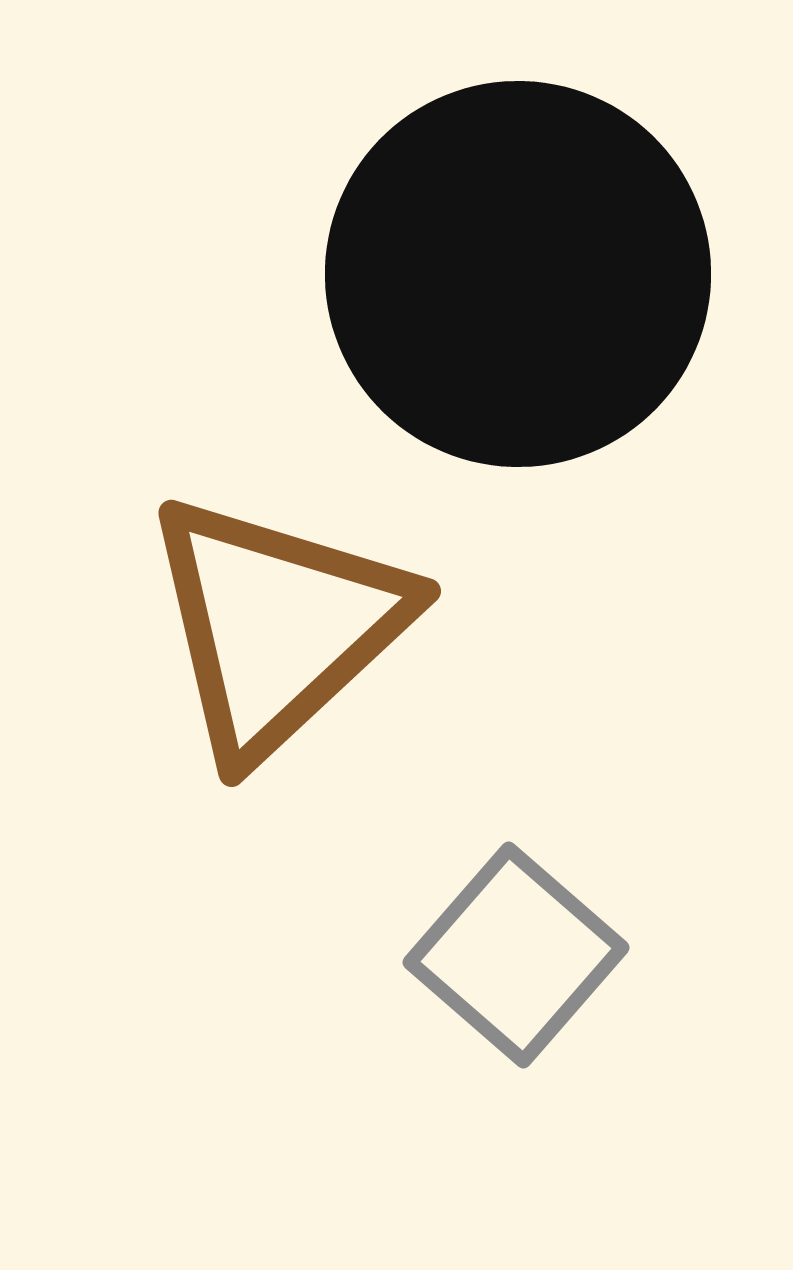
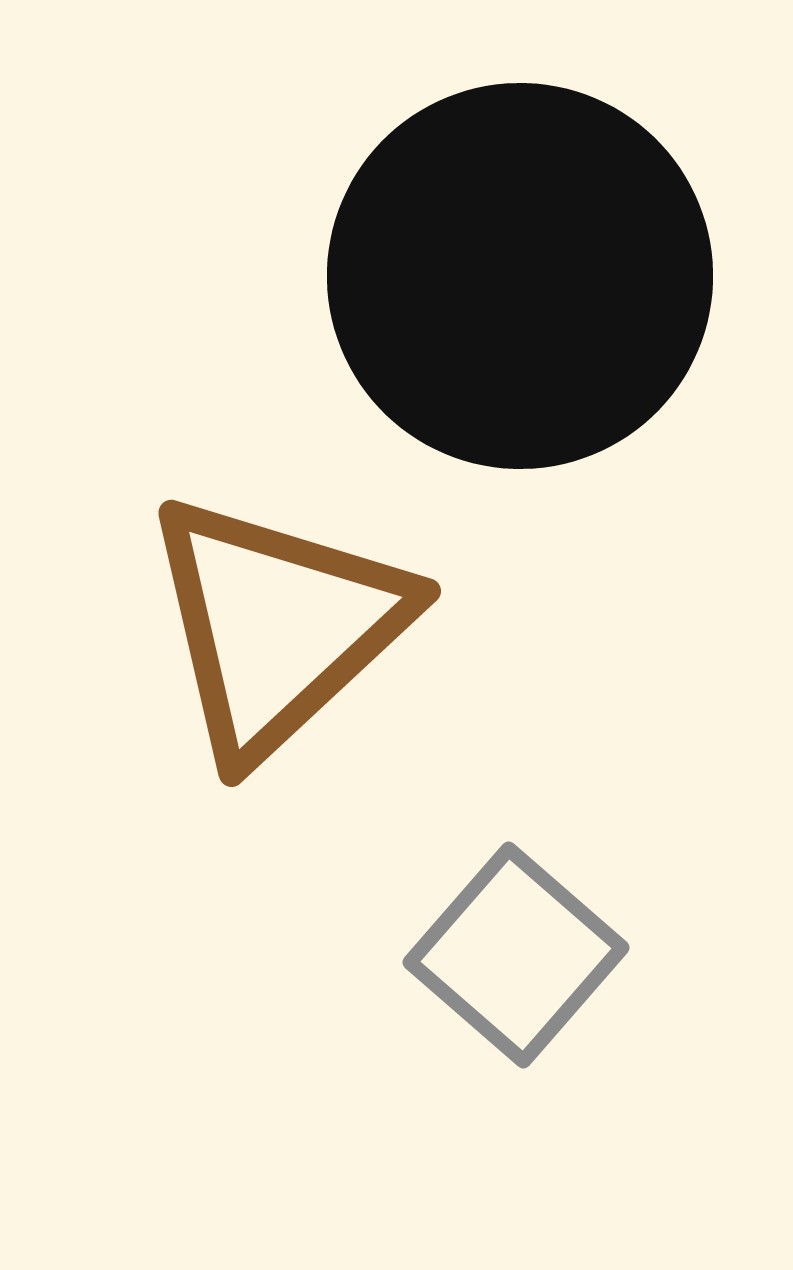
black circle: moved 2 px right, 2 px down
